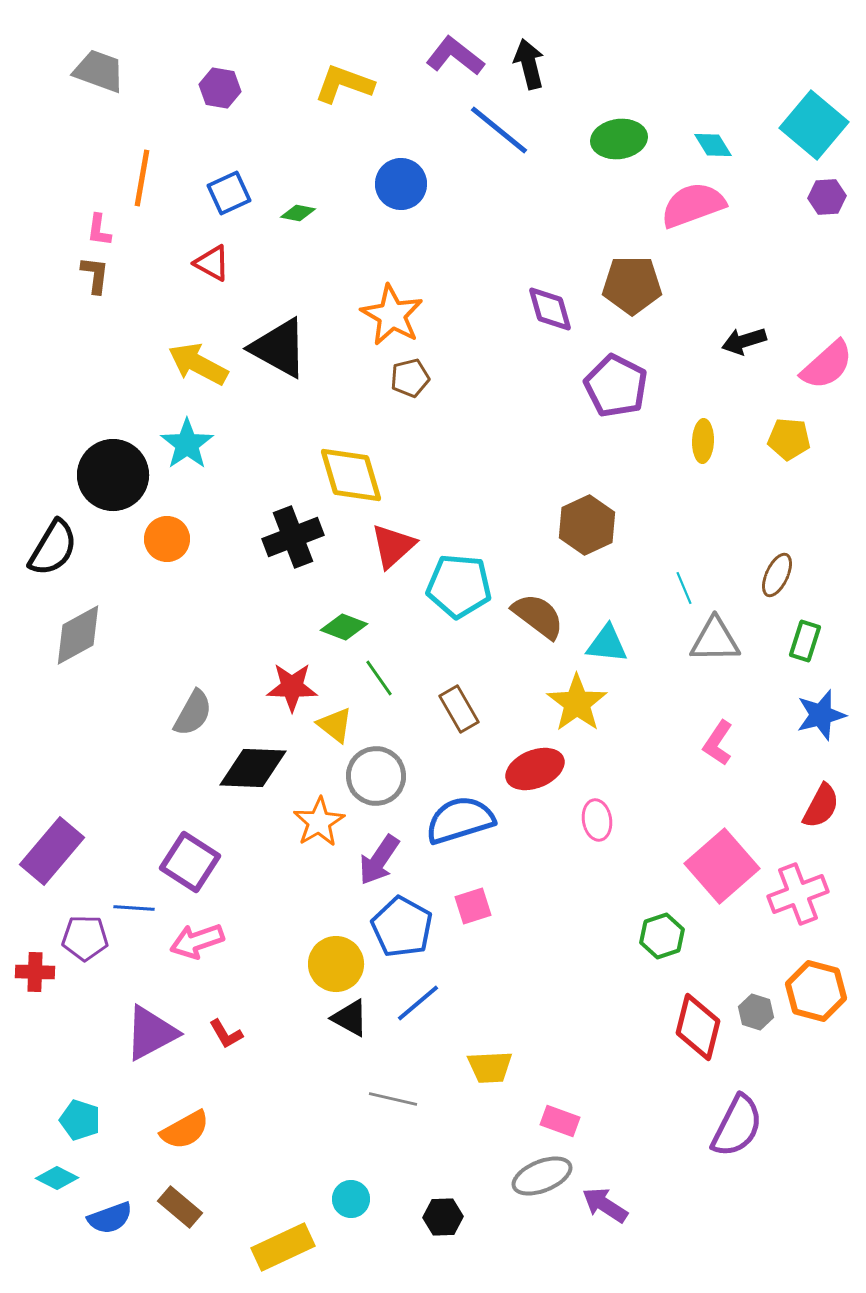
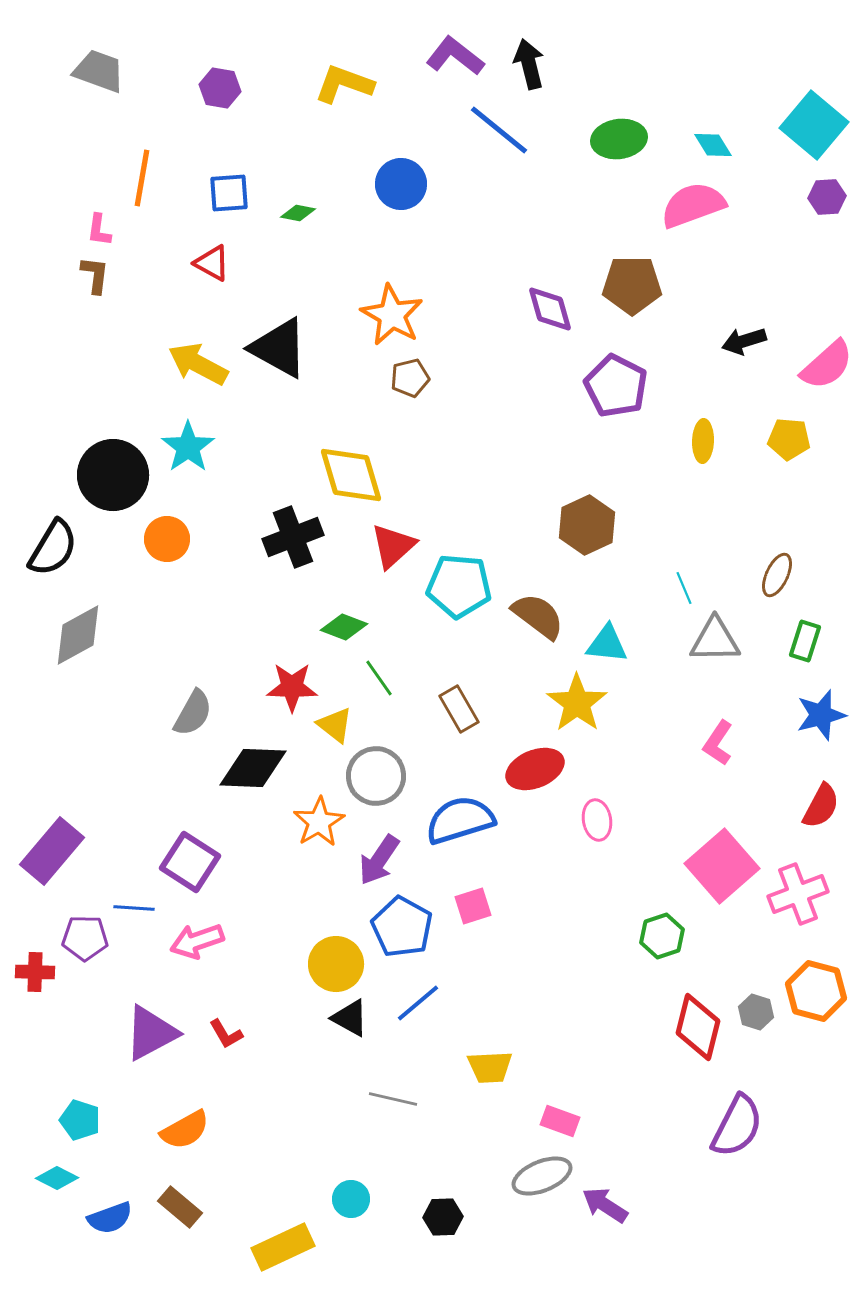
blue square at (229, 193): rotated 21 degrees clockwise
cyan star at (187, 444): moved 1 px right, 3 px down
